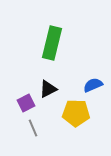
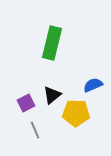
black triangle: moved 4 px right, 6 px down; rotated 12 degrees counterclockwise
gray line: moved 2 px right, 2 px down
